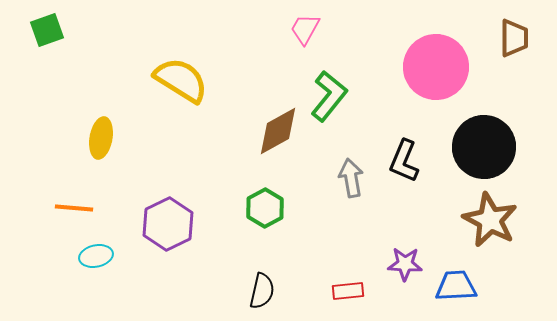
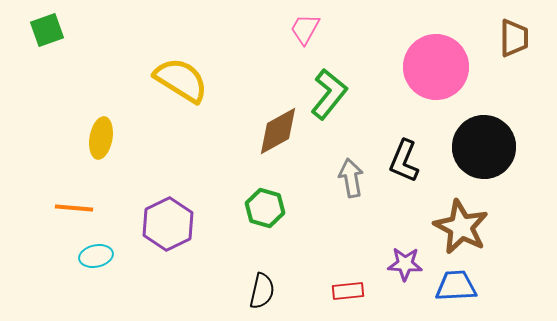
green L-shape: moved 2 px up
green hexagon: rotated 15 degrees counterclockwise
brown star: moved 29 px left, 7 px down
